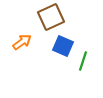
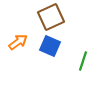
orange arrow: moved 4 px left
blue square: moved 13 px left
